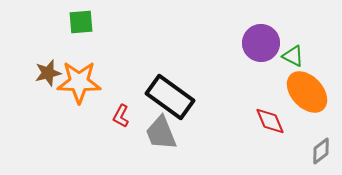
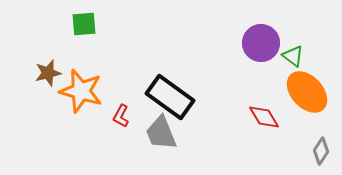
green square: moved 3 px right, 2 px down
green triangle: rotated 10 degrees clockwise
orange star: moved 2 px right, 9 px down; rotated 15 degrees clockwise
red diamond: moved 6 px left, 4 px up; rotated 8 degrees counterclockwise
gray diamond: rotated 20 degrees counterclockwise
